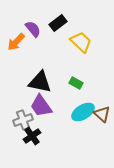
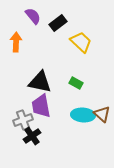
purple semicircle: moved 13 px up
orange arrow: rotated 138 degrees clockwise
purple trapezoid: rotated 25 degrees clockwise
cyan ellipse: moved 3 px down; rotated 35 degrees clockwise
